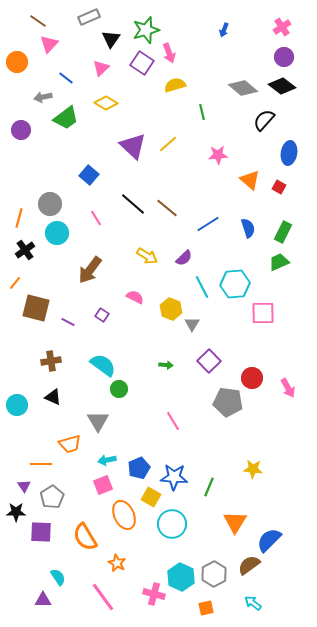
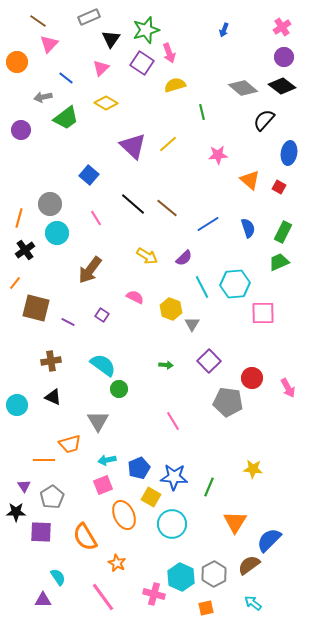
orange line at (41, 464): moved 3 px right, 4 px up
